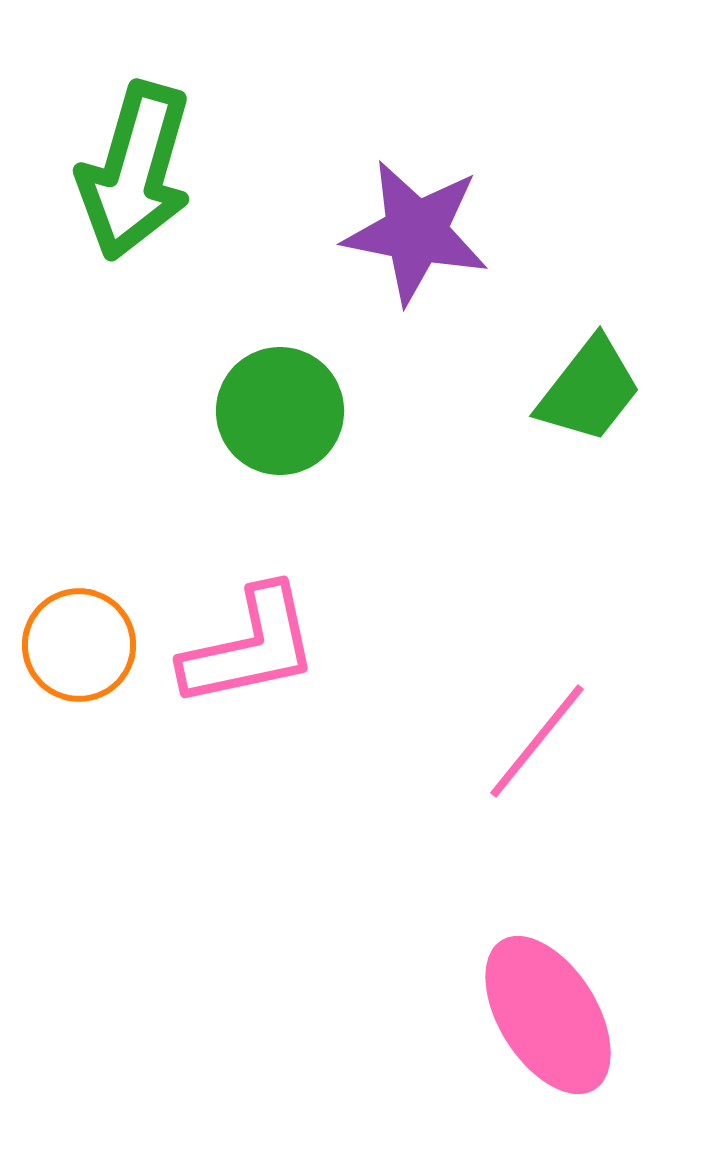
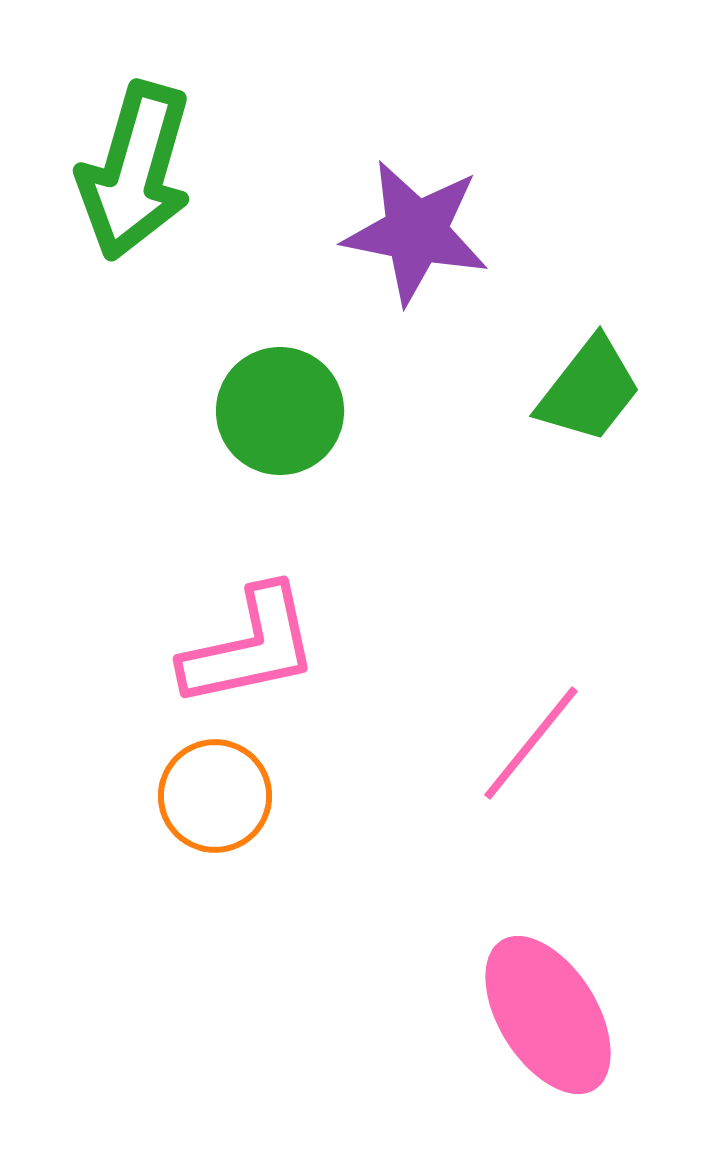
orange circle: moved 136 px right, 151 px down
pink line: moved 6 px left, 2 px down
